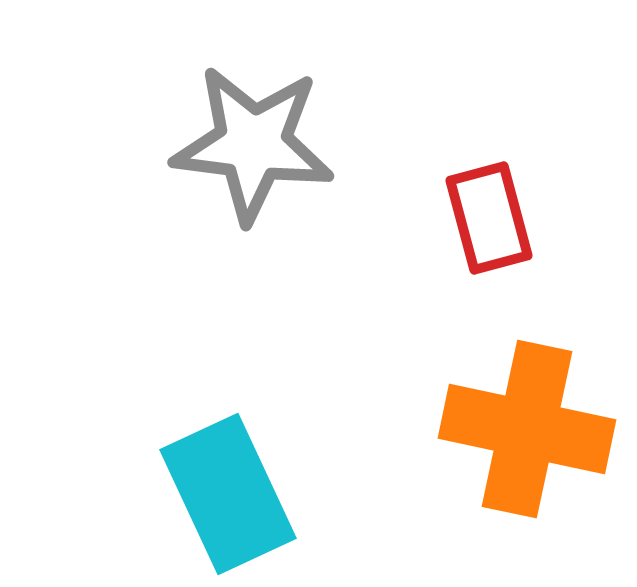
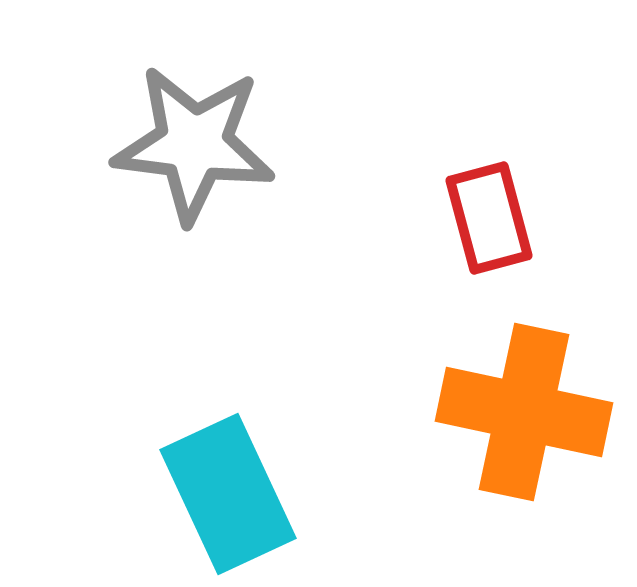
gray star: moved 59 px left
orange cross: moved 3 px left, 17 px up
